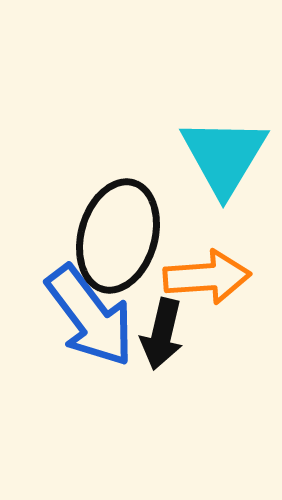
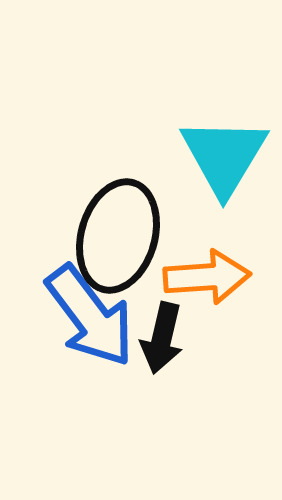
black arrow: moved 4 px down
